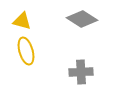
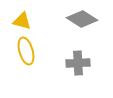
gray cross: moved 3 px left, 9 px up
